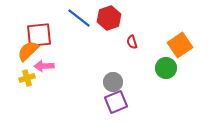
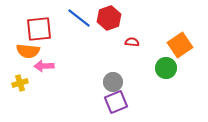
red square: moved 6 px up
red semicircle: rotated 112 degrees clockwise
orange semicircle: rotated 130 degrees counterclockwise
yellow cross: moved 7 px left, 5 px down
